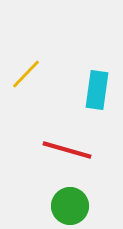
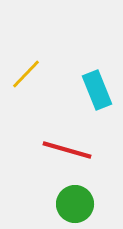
cyan rectangle: rotated 30 degrees counterclockwise
green circle: moved 5 px right, 2 px up
